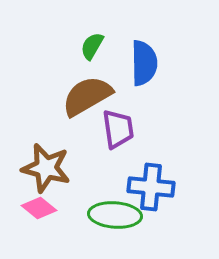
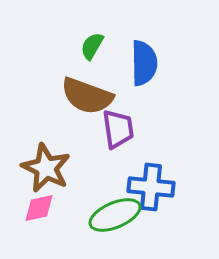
brown semicircle: rotated 130 degrees counterclockwise
brown star: rotated 12 degrees clockwise
pink diamond: rotated 52 degrees counterclockwise
green ellipse: rotated 27 degrees counterclockwise
